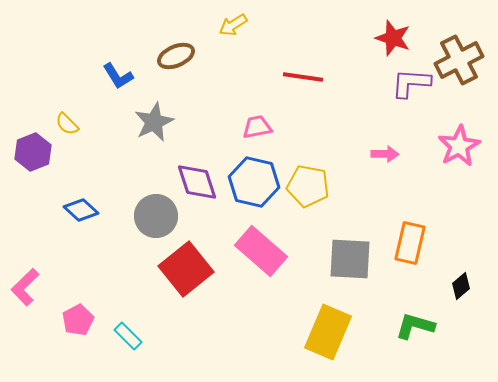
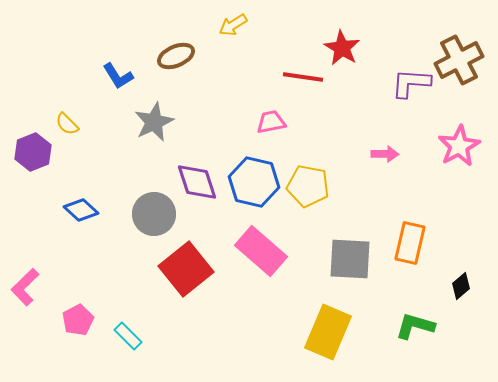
red star: moved 51 px left, 10 px down; rotated 12 degrees clockwise
pink trapezoid: moved 14 px right, 5 px up
gray circle: moved 2 px left, 2 px up
